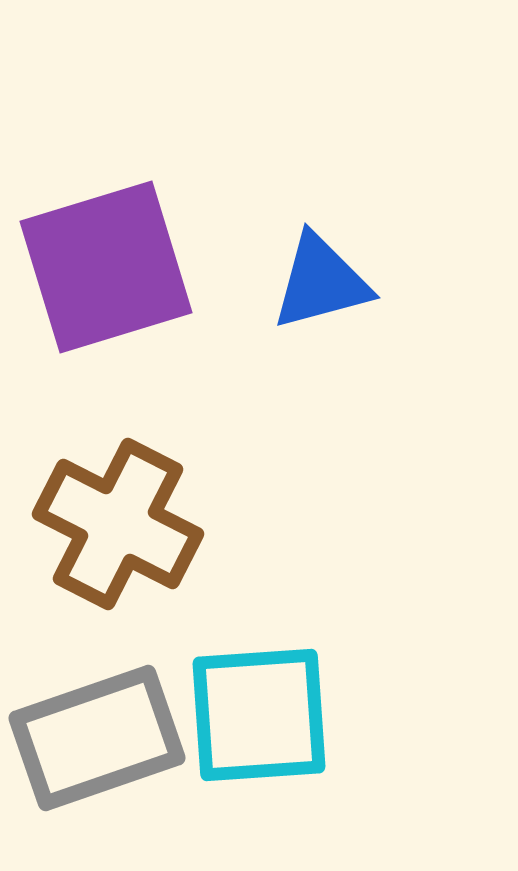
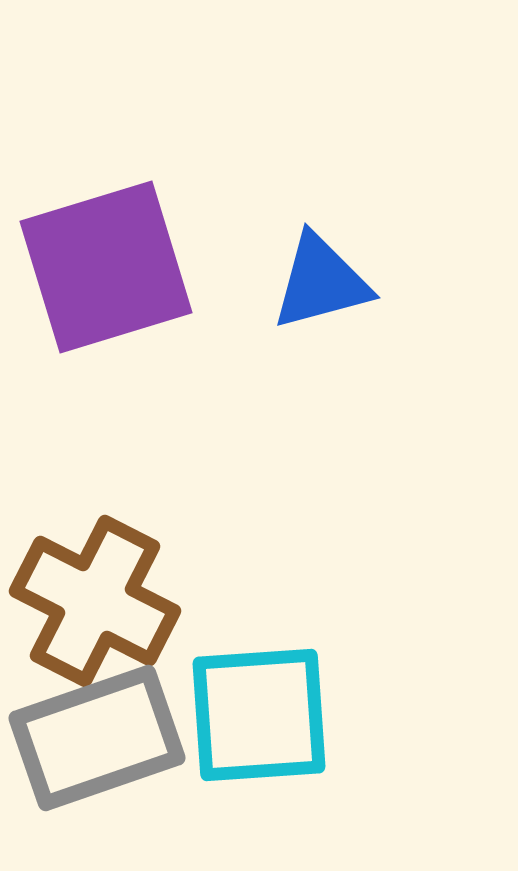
brown cross: moved 23 px left, 77 px down
